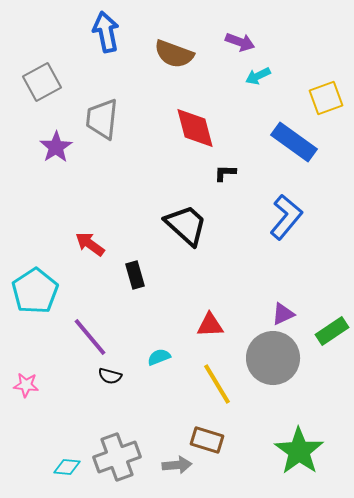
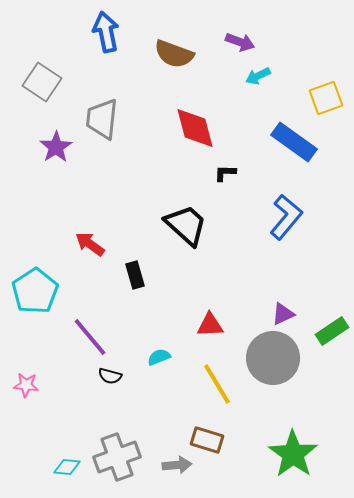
gray square: rotated 27 degrees counterclockwise
green star: moved 6 px left, 3 px down
